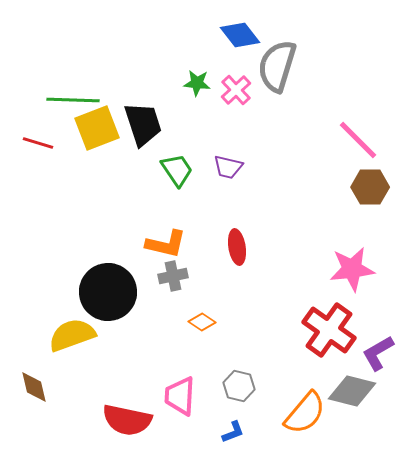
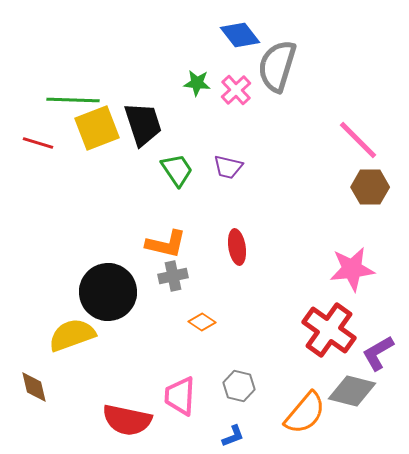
blue L-shape: moved 4 px down
